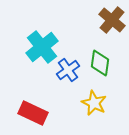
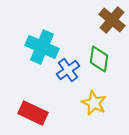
cyan cross: rotated 28 degrees counterclockwise
green diamond: moved 1 px left, 4 px up
